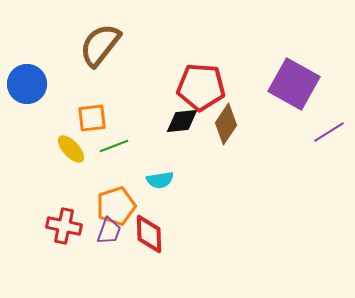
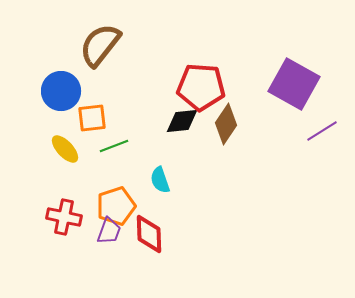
blue circle: moved 34 px right, 7 px down
purple line: moved 7 px left, 1 px up
yellow ellipse: moved 6 px left
cyan semicircle: rotated 80 degrees clockwise
red cross: moved 9 px up
